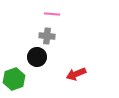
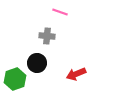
pink line: moved 8 px right, 2 px up; rotated 14 degrees clockwise
black circle: moved 6 px down
green hexagon: moved 1 px right
